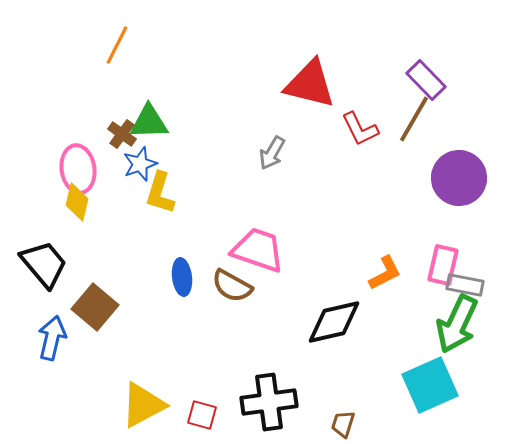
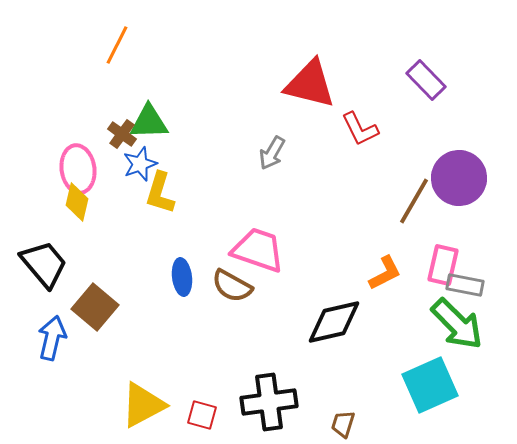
brown line: moved 82 px down
green arrow: rotated 70 degrees counterclockwise
